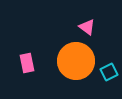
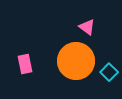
pink rectangle: moved 2 px left, 1 px down
cyan square: rotated 18 degrees counterclockwise
